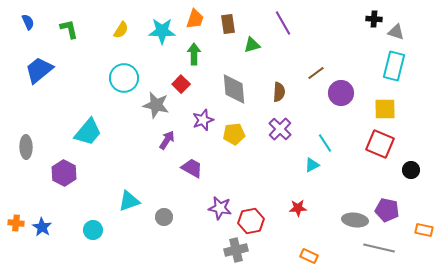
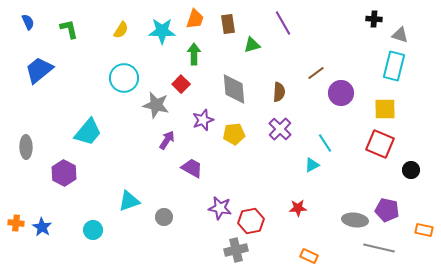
gray triangle at (396, 32): moved 4 px right, 3 px down
